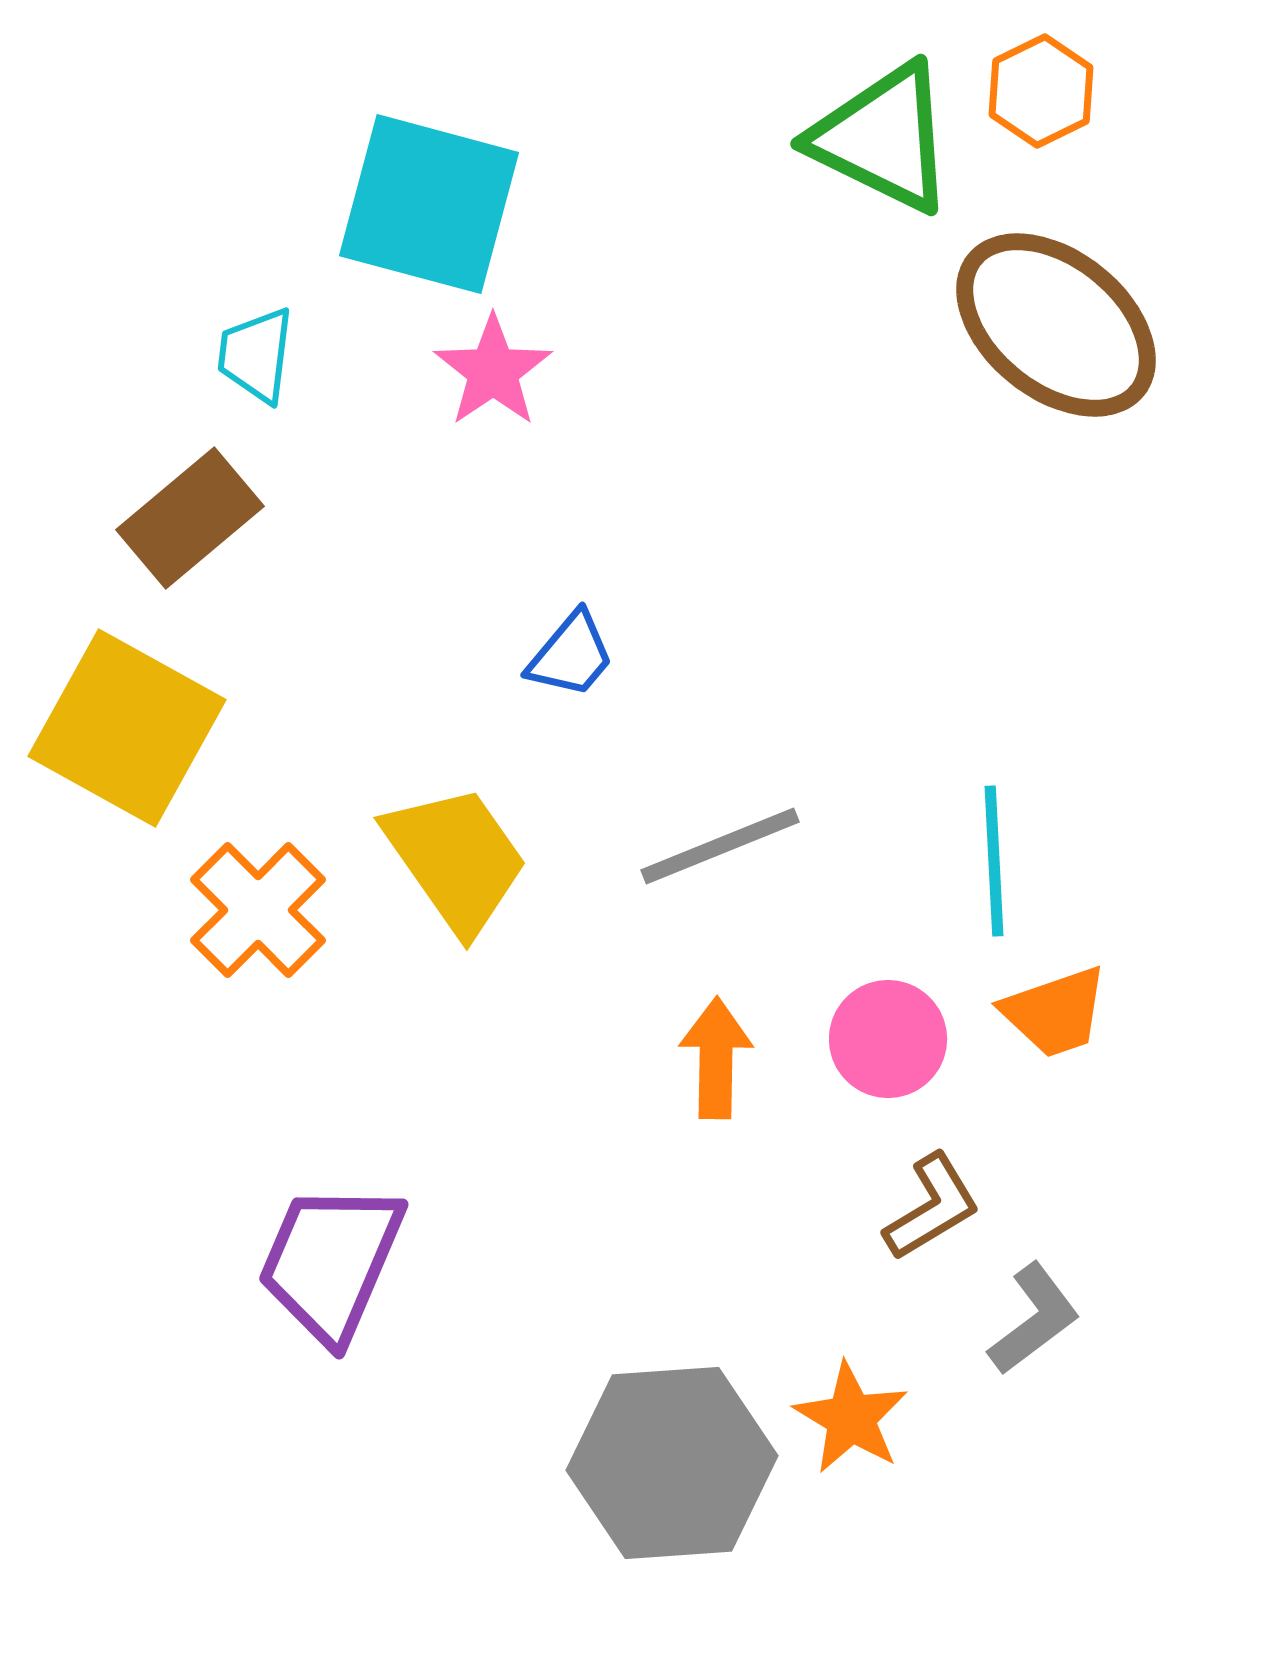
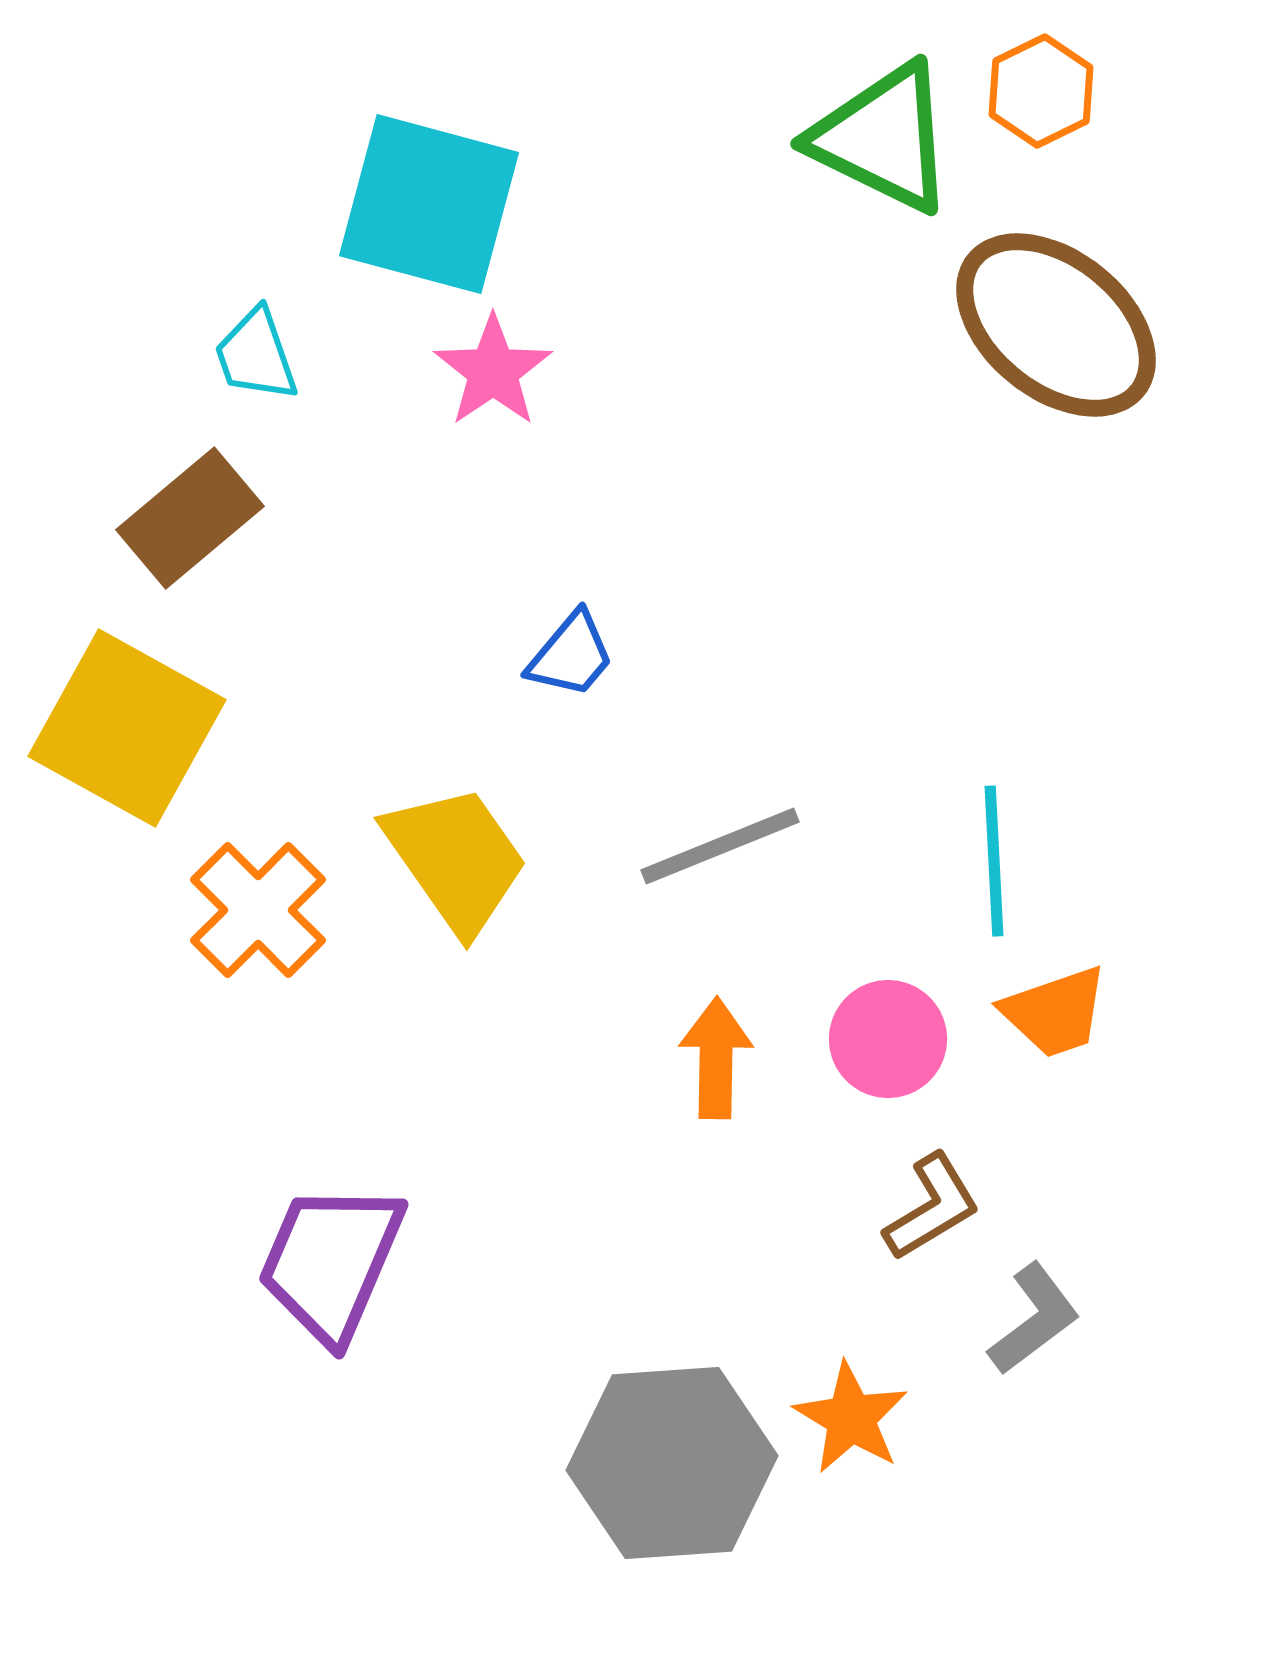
cyan trapezoid: rotated 26 degrees counterclockwise
